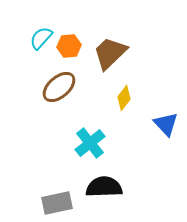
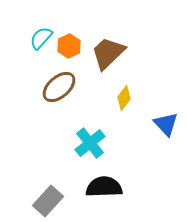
orange hexagon: rotated 20 degrees counterclockwise
brown trapezoid: moved 2 px left
gray rectangle: moved 9 px left, 2 px up; rotated 36 degrees counterclockwise
